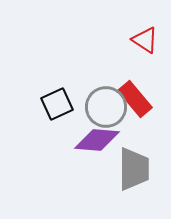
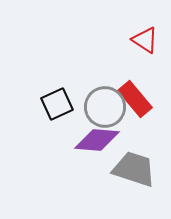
gray circle: moved 1 px left
gray trapezoid: rotated 72 degrees counterclockwise
